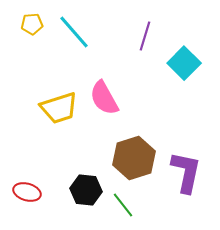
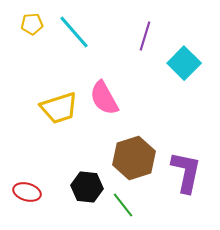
black hexagon: moved 1 px right, 3 px up
